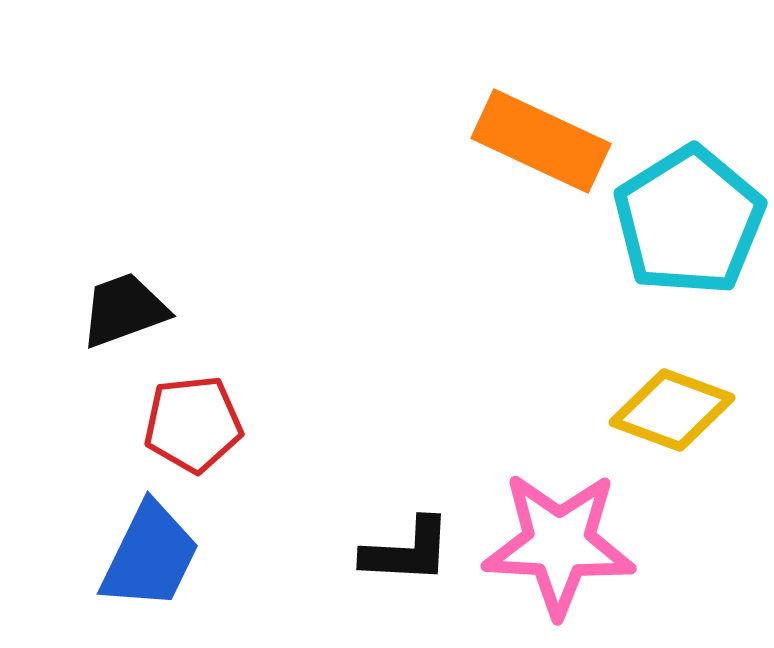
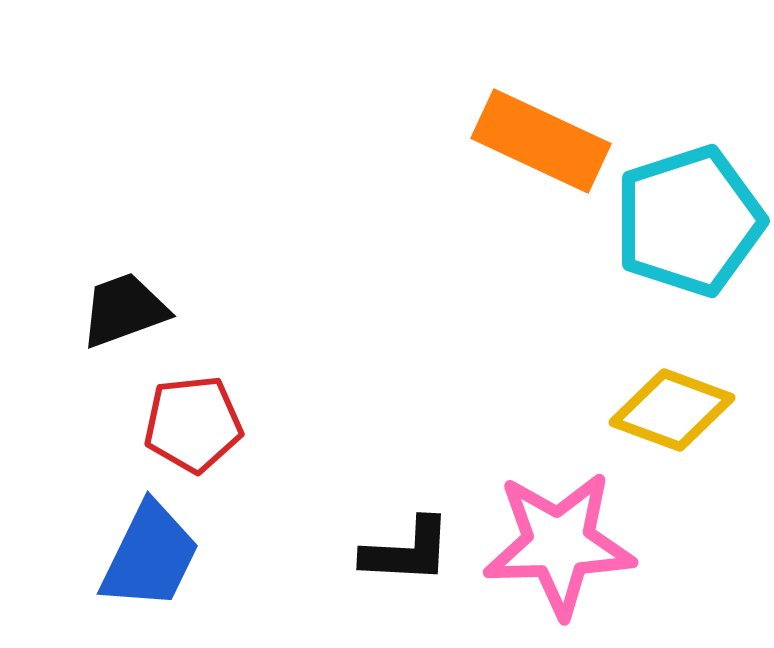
cyan pentagon: rotated 14 degrees clockwise
pink star: rotated 5 degrees counterclockwise
